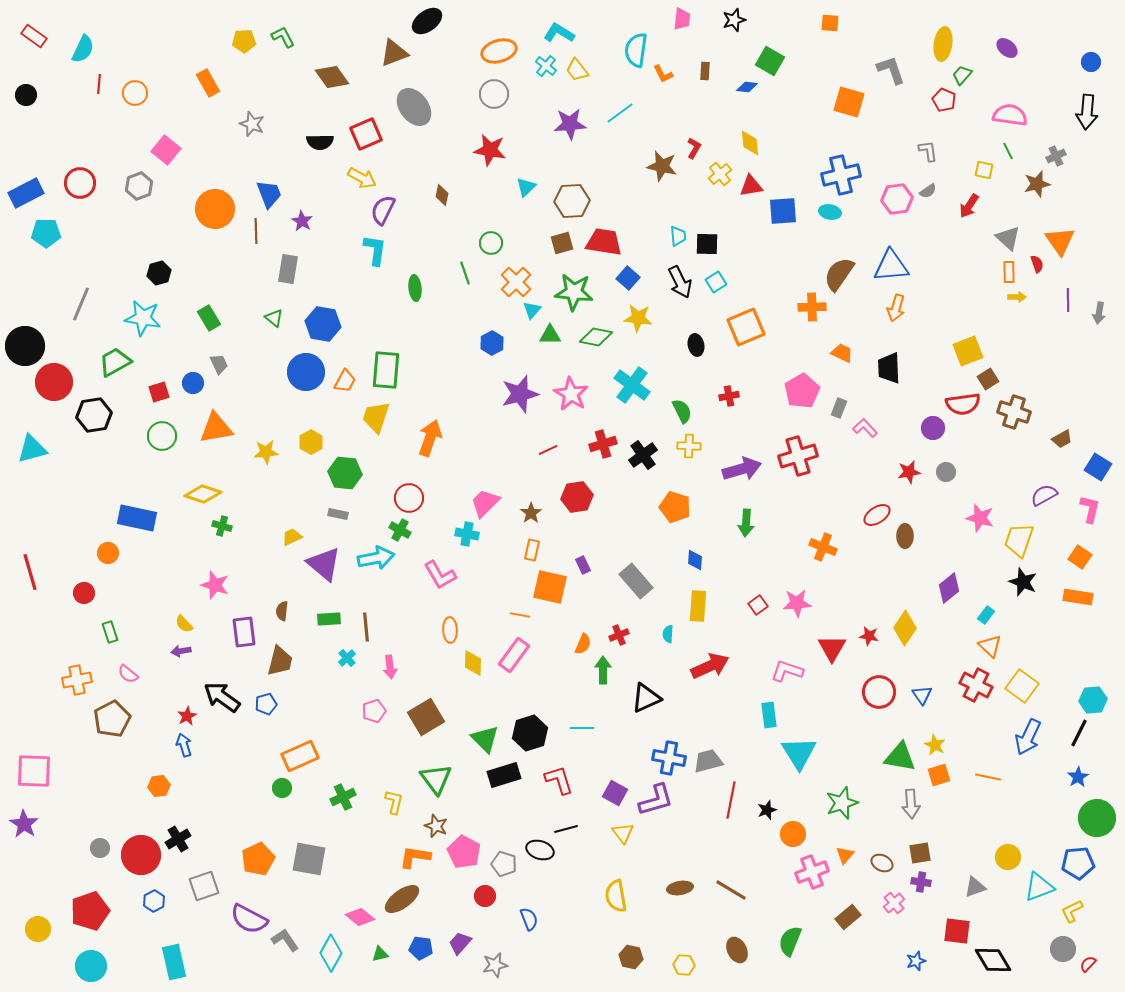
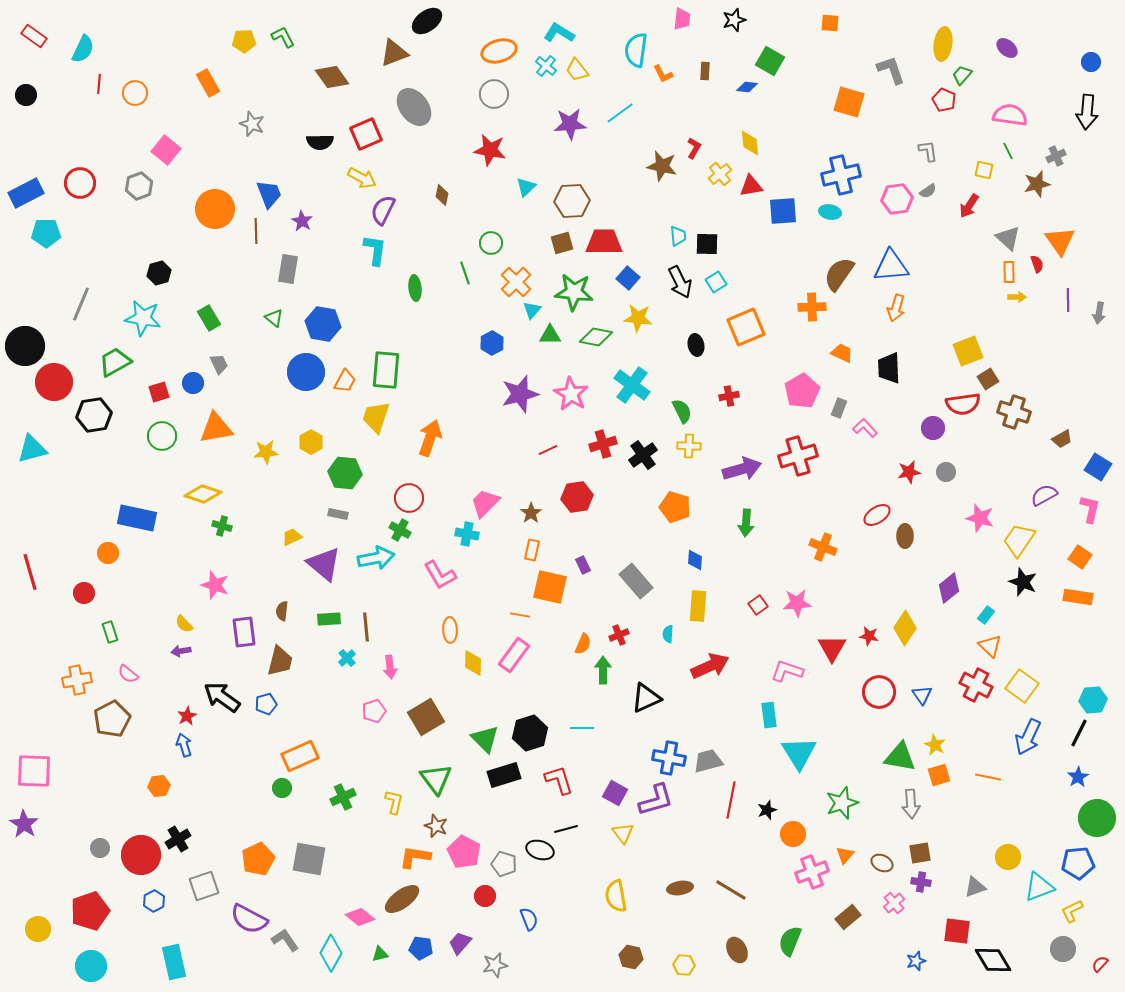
red trapezoid at (604, 242): rotated 9 degrees counterclockwise
yellow trapezoid at (1019, 540): rotated 15 degrees clockwise
red semicircle at (1088, 964): moved 12 px right
